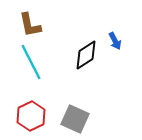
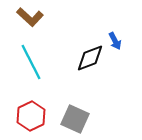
brown L-shape: moved 8 px up; rotated 36 degrees counterclockwise
black diamond: moved 4 px right, 3 px down; rotated 12 degrees clockwise
